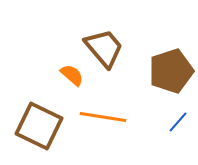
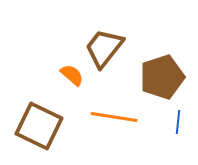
brown trapezoid: rotated 102 degrees counterclockwise
brown pentagon: moved 9 px left, 6 px down
orange line: moved 11 px right
blue line: rotated 35 degrees counterclockwise
